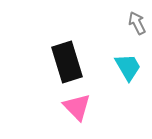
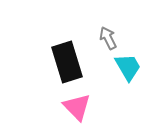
gray arrow: moved 29 px left, 15 px down
